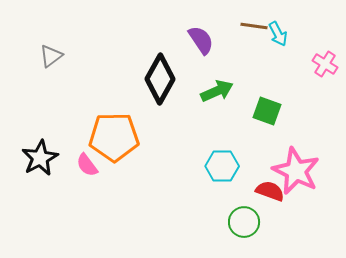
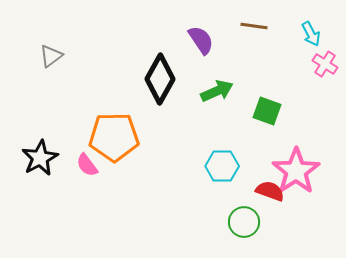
cyan arrow: moved 33 px right
pink star: rotated 12 degrees clockwise
